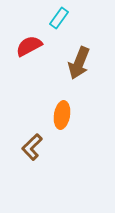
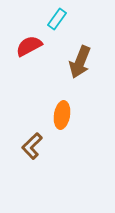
cyan rectangle: moved 2 px left, 1 px down
brown arrow: moved 1 px right, 1 px up
brown L-shape: moved 1 px up
